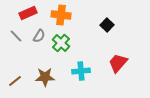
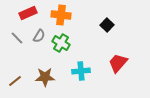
gray line: moved 1 px right, 2 px down
green cross: rotated 12 degrees counterclockwise
